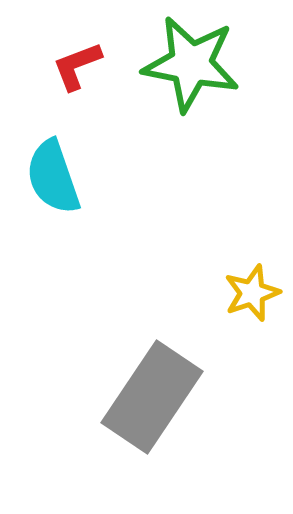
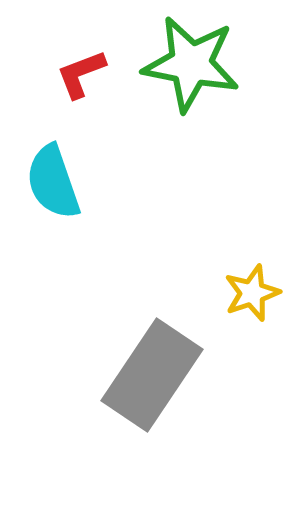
red L-shape: moved 4 px right, 8 px down
cyan semicircle: moved 5 px down
gray rectangle: moved 22 px up
